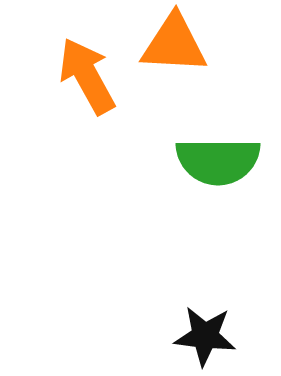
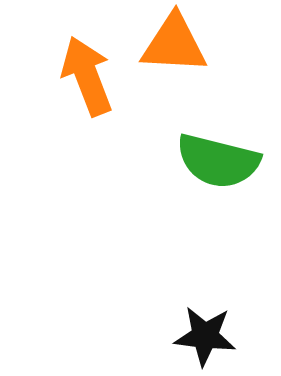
orange arrow: rotated 8 degrees clockwise
green semicircle: rotated 14 degrees clockwise
